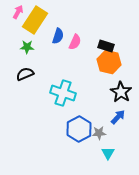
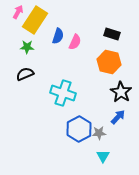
black rectangle: moved 6 px right, 12 px up
cyan triangle: moved 5 px left, 3 px down
